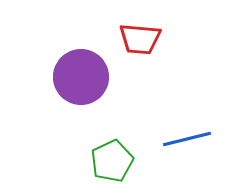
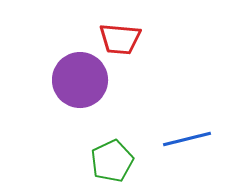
red trapezoid: moved 20 px left
purple circle: moved 1 px left, 3 px down
